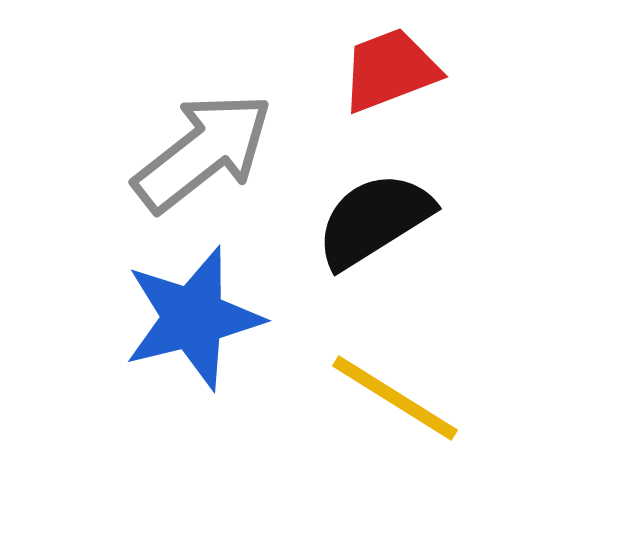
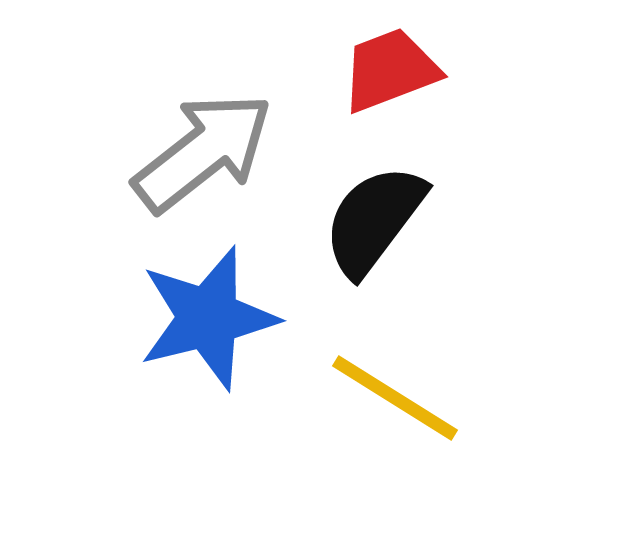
black semicircle: rotated 21 degrees counterclockwise
blue star: moved 15 px right
